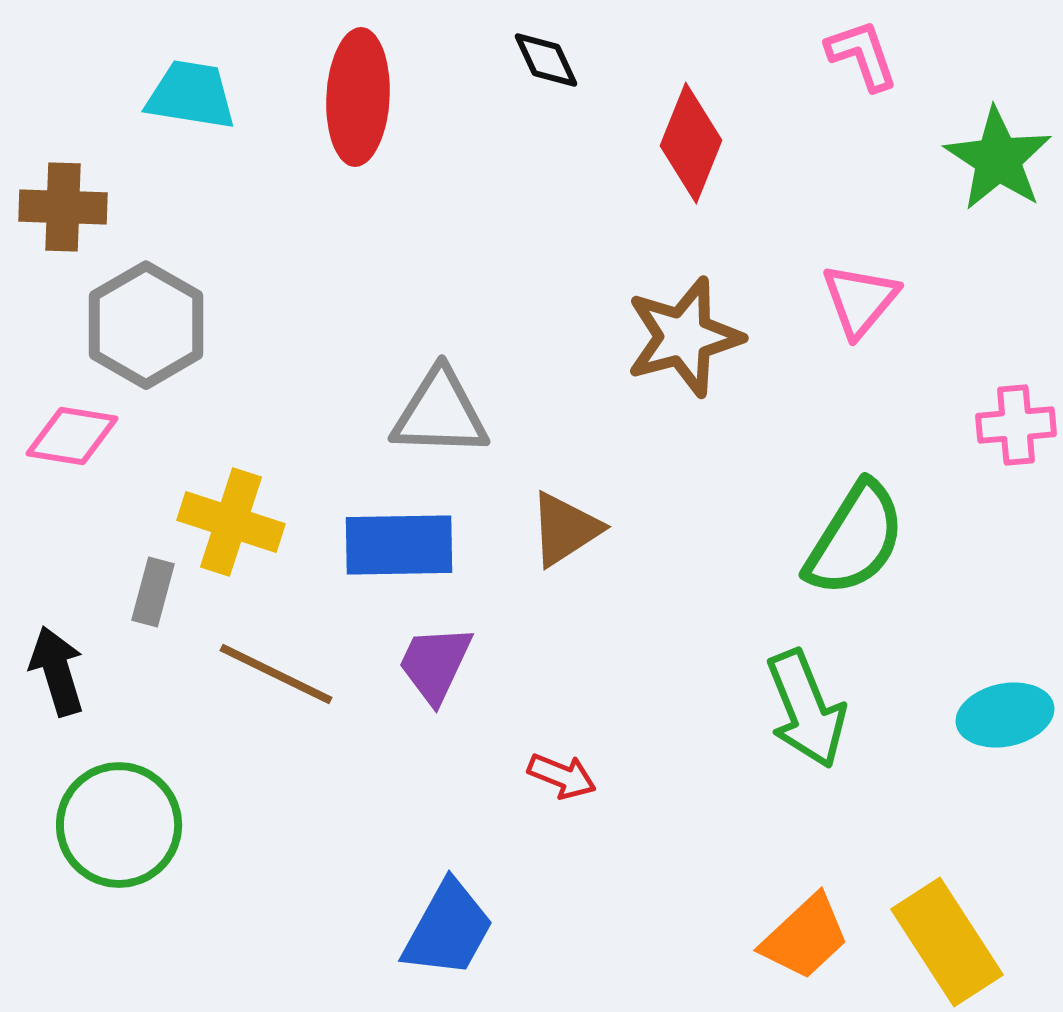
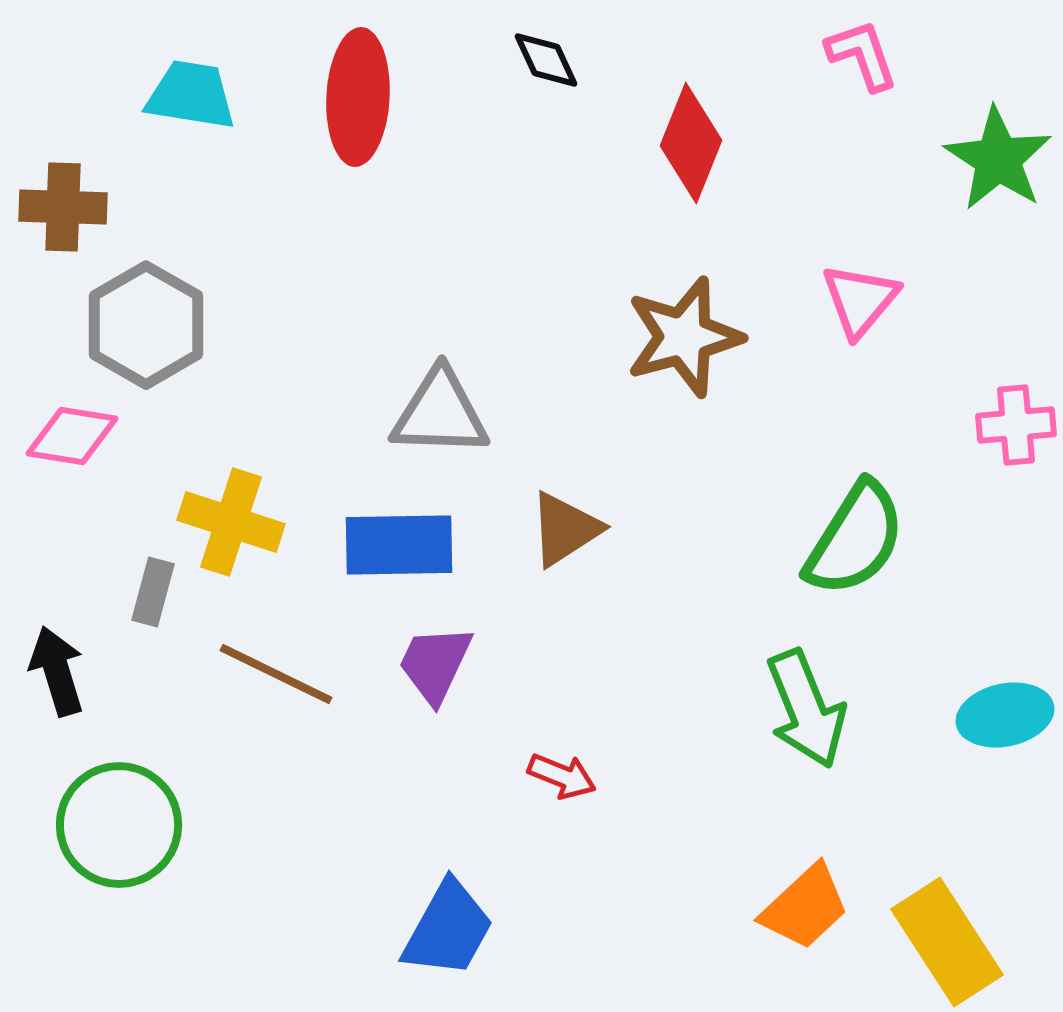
orange trapezoid: moved 30 px up
